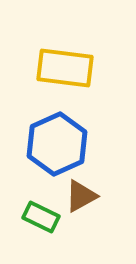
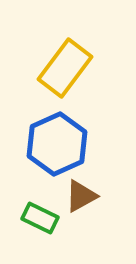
yellow rectangle: rotated 60 degrees counterclockwise
green rectangle: moved 1 px left, 1 px down
